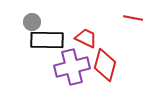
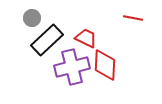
gray circle: moved 4 px up
black rectangle: rotated 44 degrees counterclockwise
red diamond: rotated 12 degrees counterclockwise
